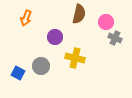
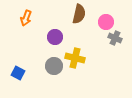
gray circle: moved 13 px right
